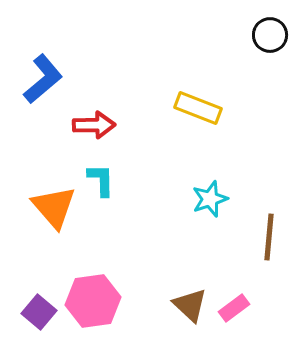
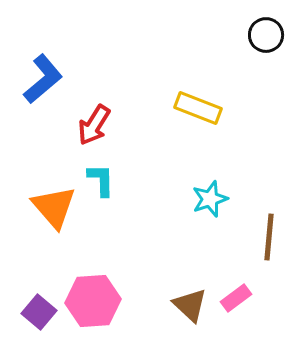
black circle: moved 4 px left
red arrow: rotated 123 degrees clockwise
pink hexagon: rotated 4 degrees clockwise
pink rectangle: moved 2 px right, 10 px up
